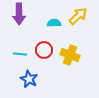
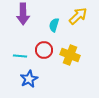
purple arrow: moved 4 px right
cyan semicircle: moved 2 px down; rotated 72 degrees counterclockwise
cyan line: moved 2 px down
blue star: rotated 18 degrees clockwise
